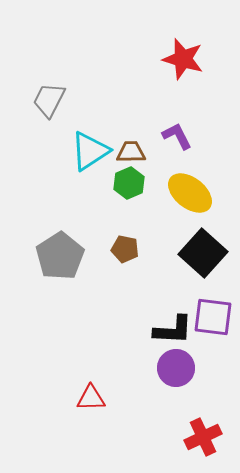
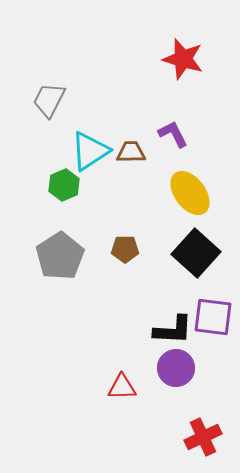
purple L-shape: moved 4 px left, 2 px up
green hexagon: moved 65 px left, 2 px down
yellow ellipse: rotated 15 degrees clockwise
brown pentagon: rotated 12 degrees counterclockwise
black square: moved 7 px left
red triangle: moved 31 px right, 11 px up
